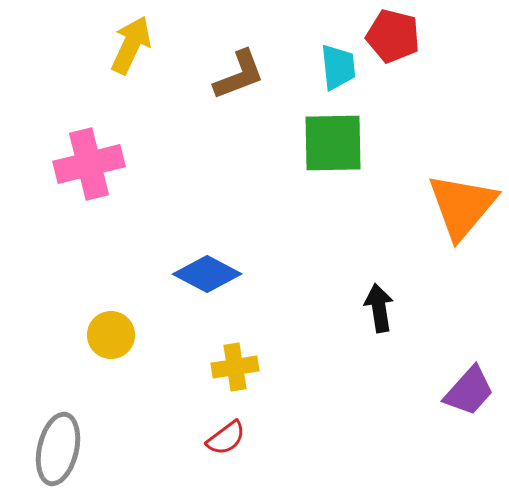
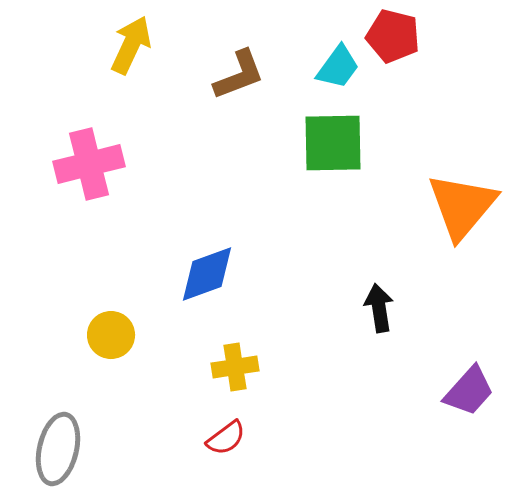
cyan trapezoid: rotated 42 degrees clockwise
blue diamond: rotated 48 degrees counterclockwise
